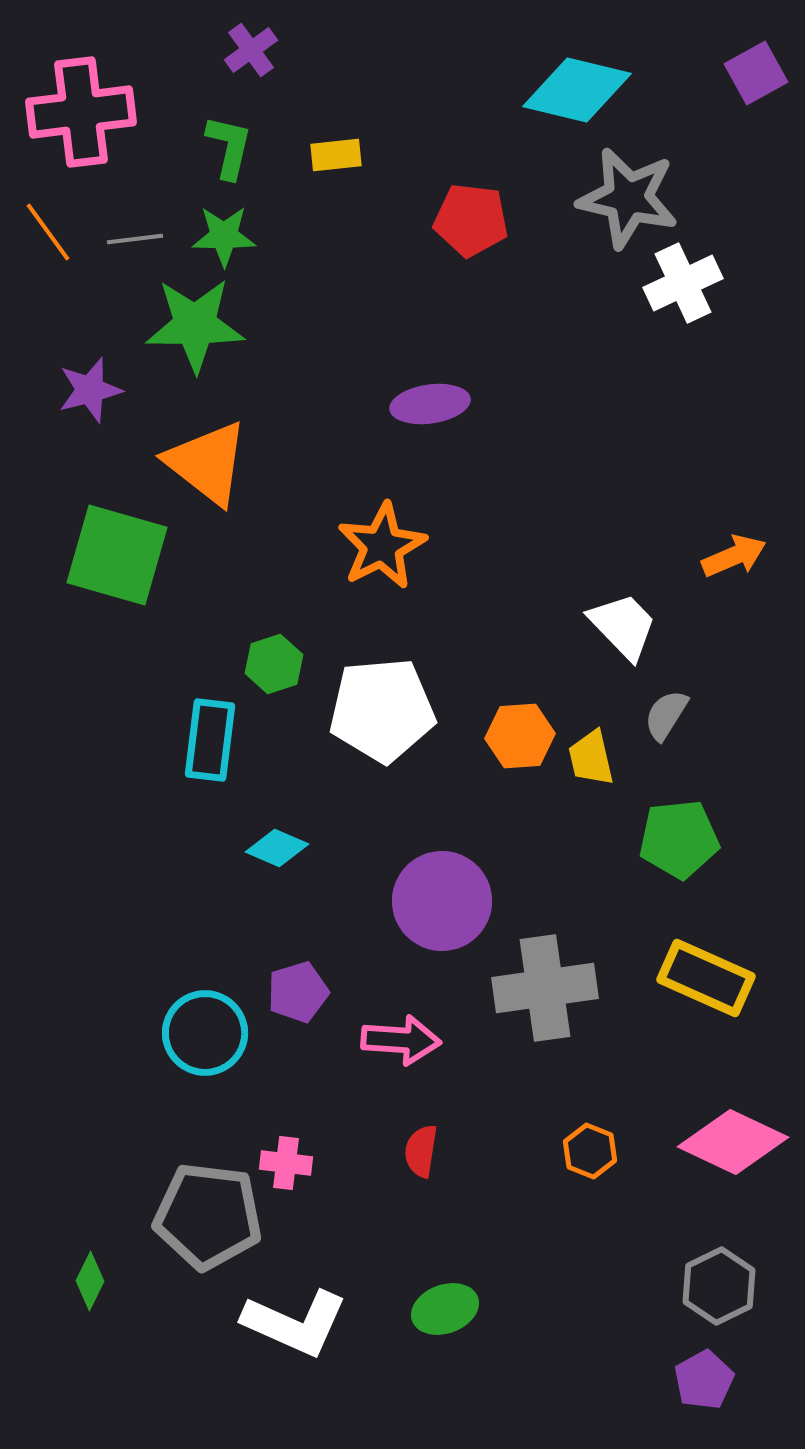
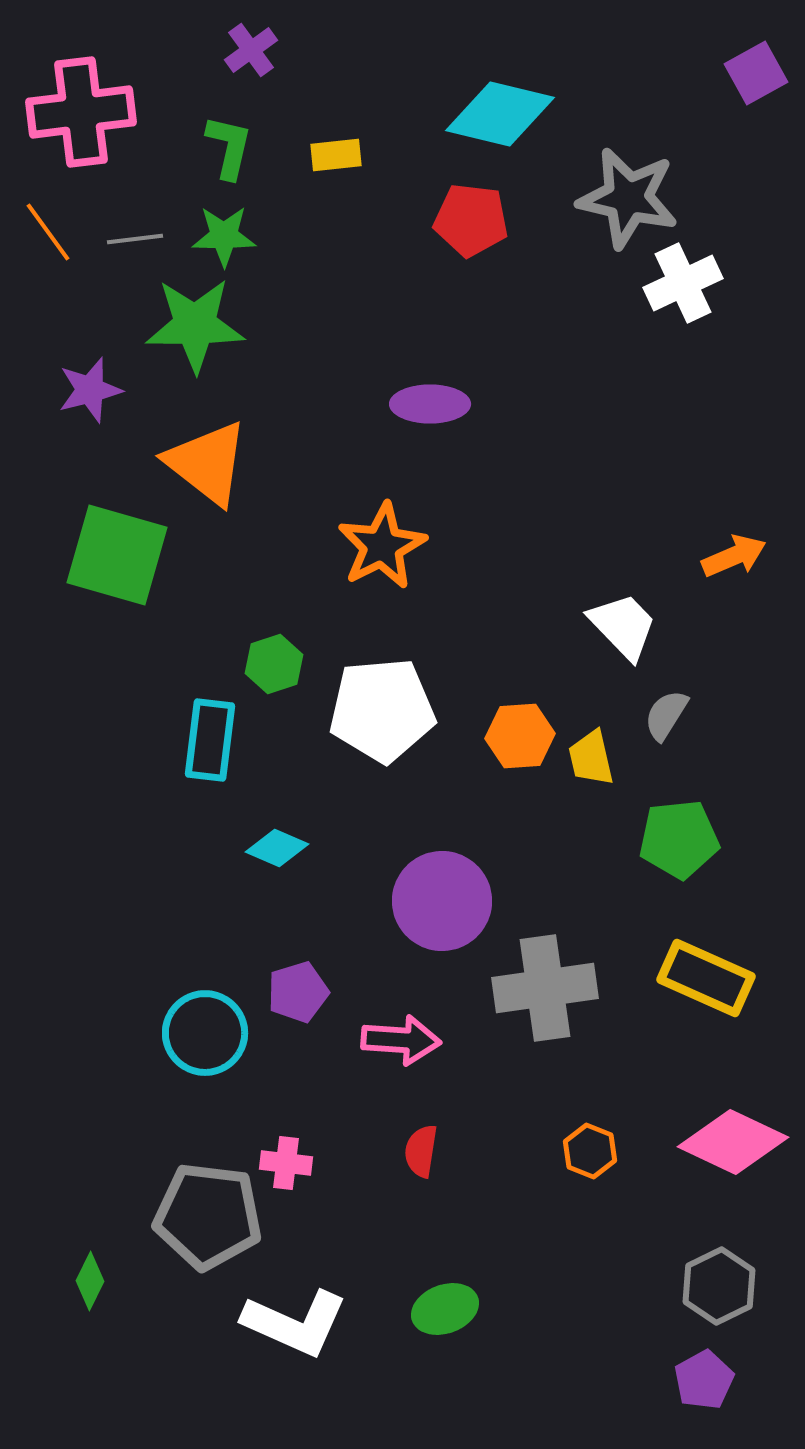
cyan diamond at (577, 90): moved 77 px left, 24 px down
purple ellipse at (430, 404): rotated 8 degrees clockwise
